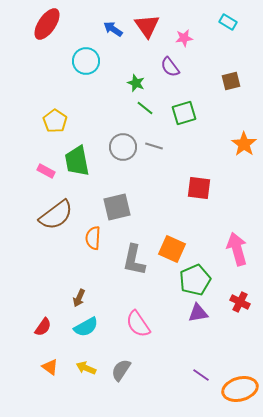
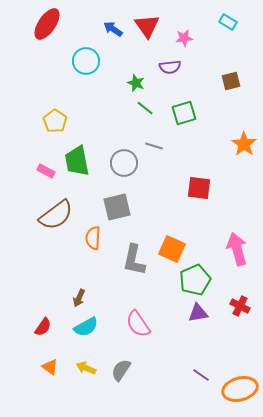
purple semicircle: rotated 60 degrees counterclockwise
gray circle: moved 1 px right, 16 px down
red cross: moved 4 px down
